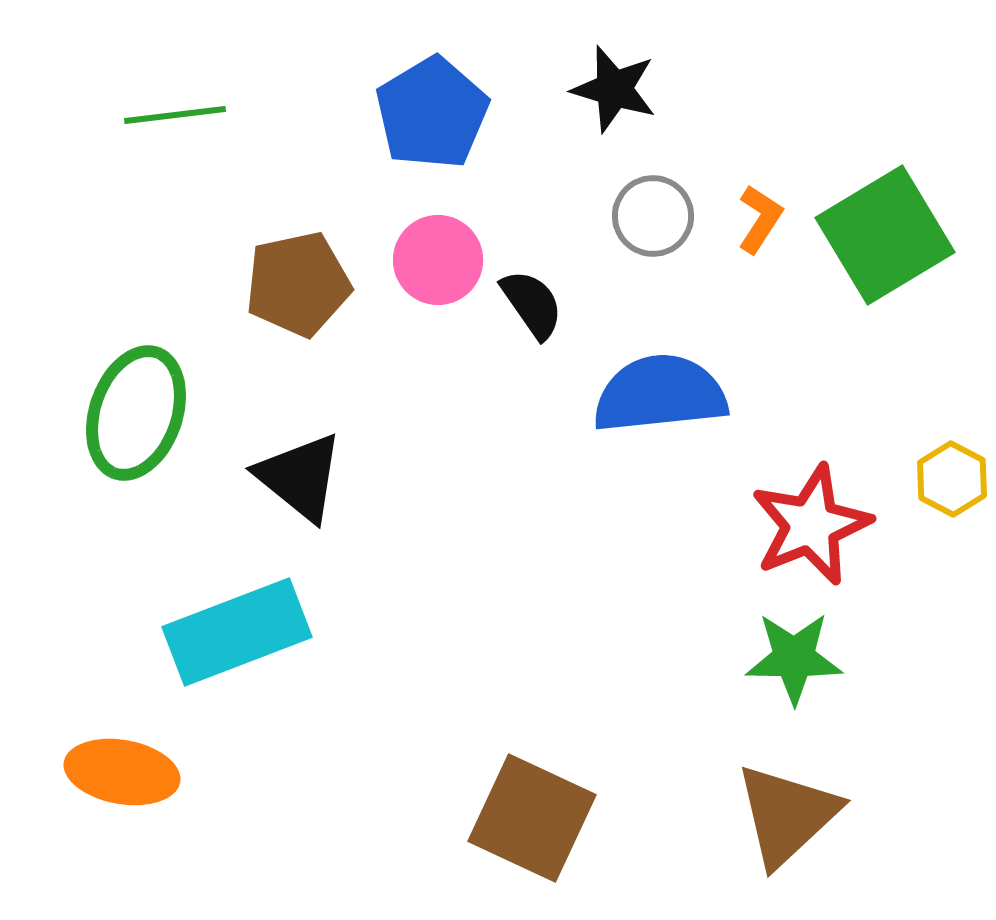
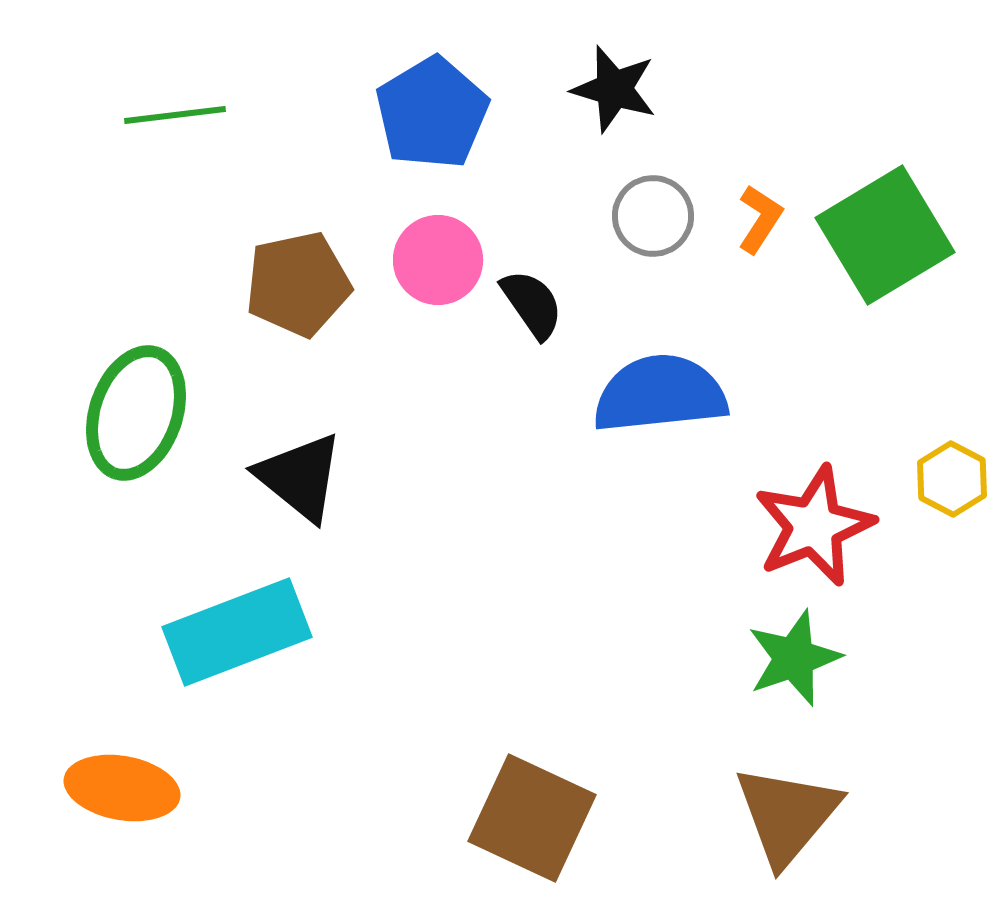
red star: moved 3 px right, 1 px down
green star: rotated 20 degrees counterclockwise
orange ellipse: moved 16 px down
brown triangle: rotated 7 degrees counterclockwise
